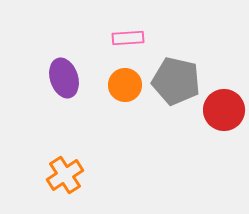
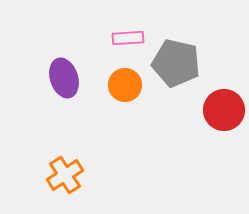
gray pentagon: moved 18 px up
